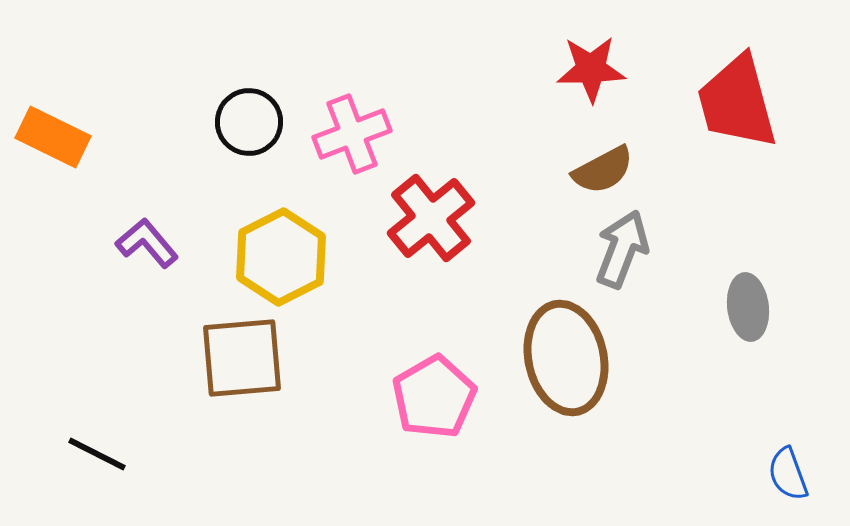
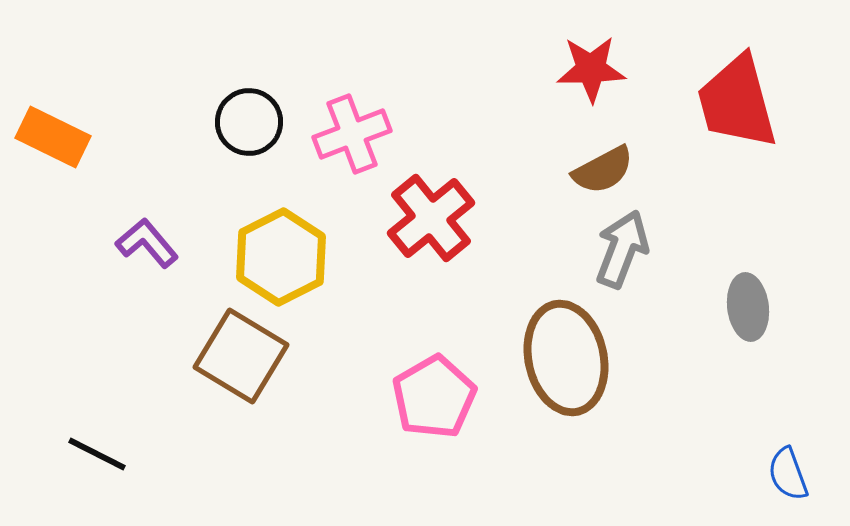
brown square: moved 1 px left, 2 px up; rotated 36 degrees clockwise
